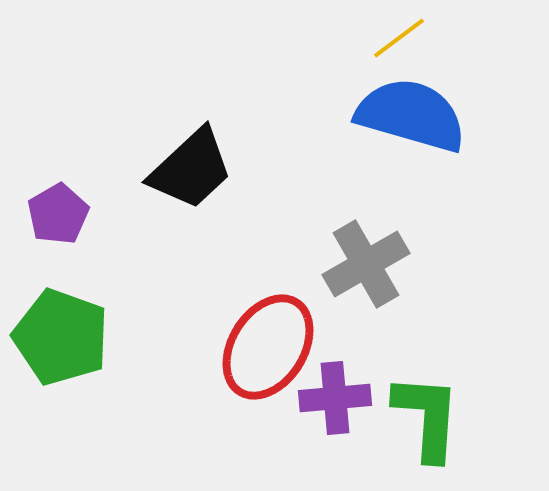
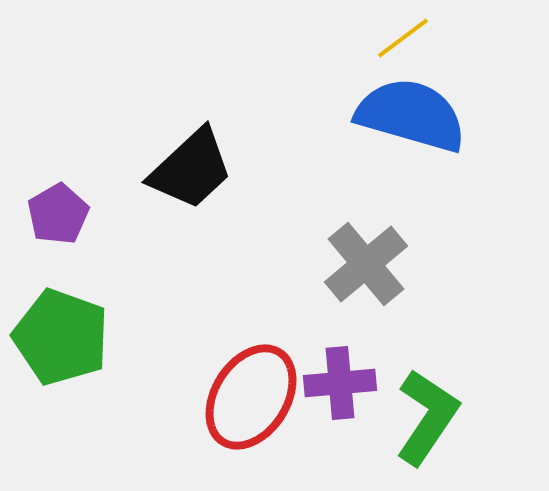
yellow line: moved 4 px right
gray cross: rotated 10 degrees counterclockwise
red ellipse: moved 17 px left, 50 px down
purple cross: moved 5 px right, 15 px up
green L-shape: rotated 30 degrees clockwise
